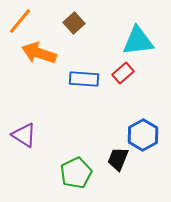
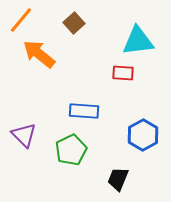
orange line: moved 1 px right, 1 px up
orange arrow: moved 1 px down; rotated 20 degrees clockwise
red rectangle: rotated 45 degrees clockwise
blue rectangle: moved 32 px down
purple triangle: rotated 12 degrees clockwise
black trapezoid: moved 20 px down
green pentagon: moved 5 px left, 23 px up
